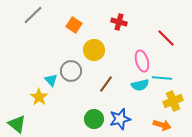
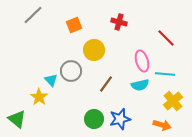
orange square: rotated 35 degrees clockwise
cyan line: moved 3 px right, 4 px up
yellow cross: rotated 18 degrees counterclockwise
green triangle: moved 5 px up
